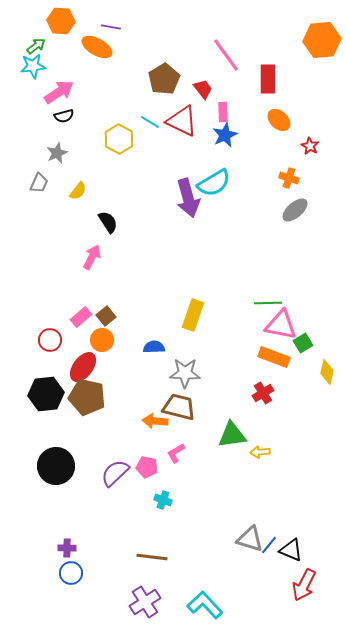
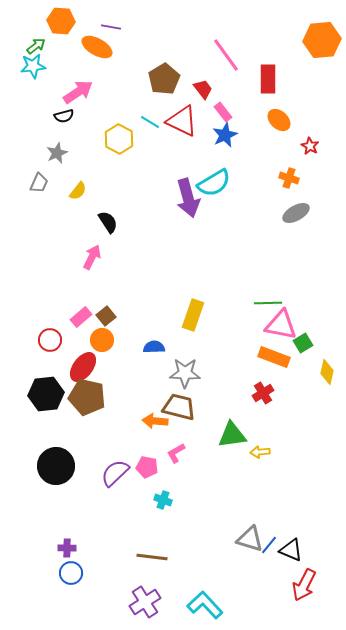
pink arrow at (59, 92): moved 19 px right
pink rectangle at (223, 112): rotated 36 degrees counterclockwise
gray ellipse at (295, 210): moved 1 px right, 3 px down; rotated 12 degrees clockwise
